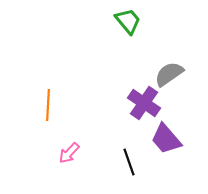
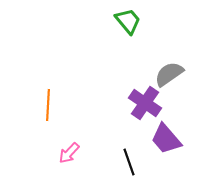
purple cross: moved 1 px right
